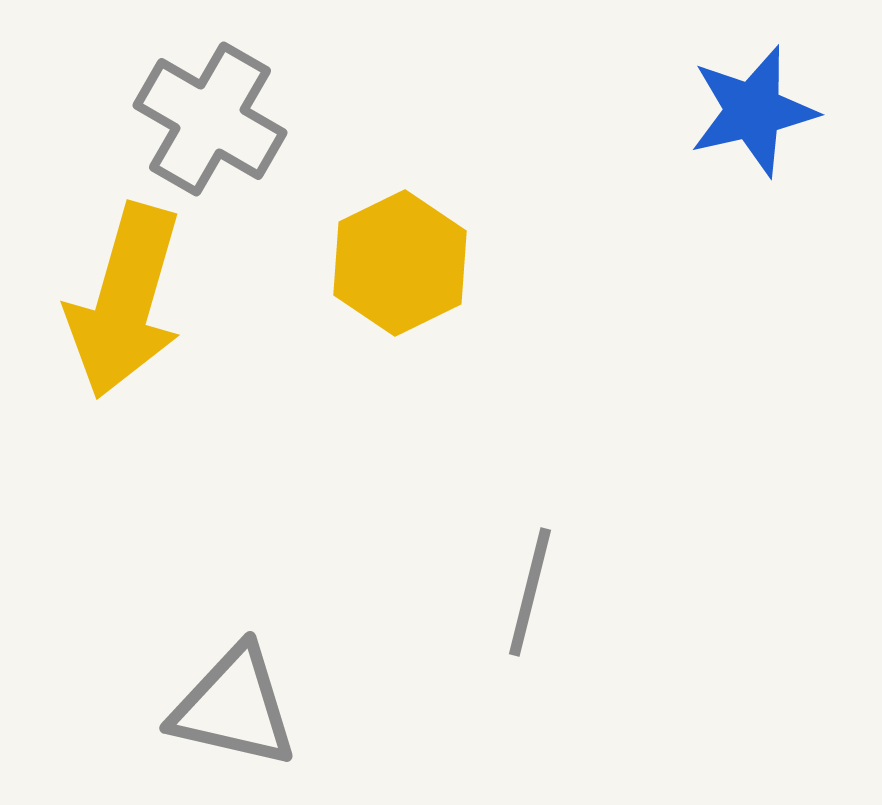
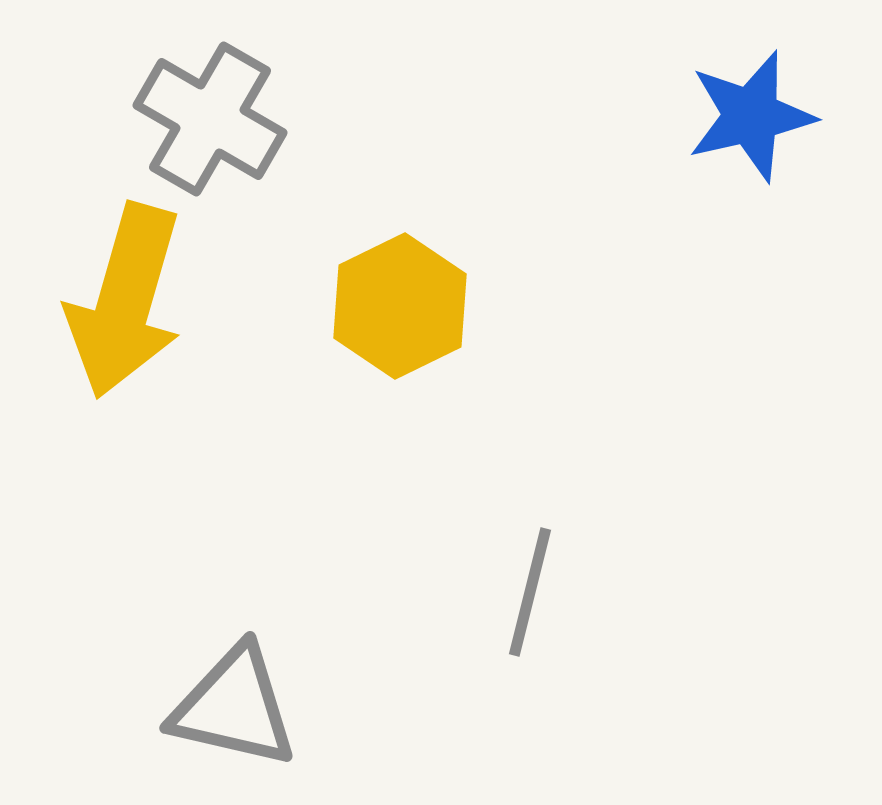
blue star: moved 2 px left, 5 px down
yellow hexagon: moved 43 px down
